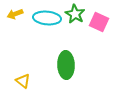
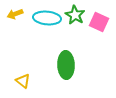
green star: moved 1 px down
